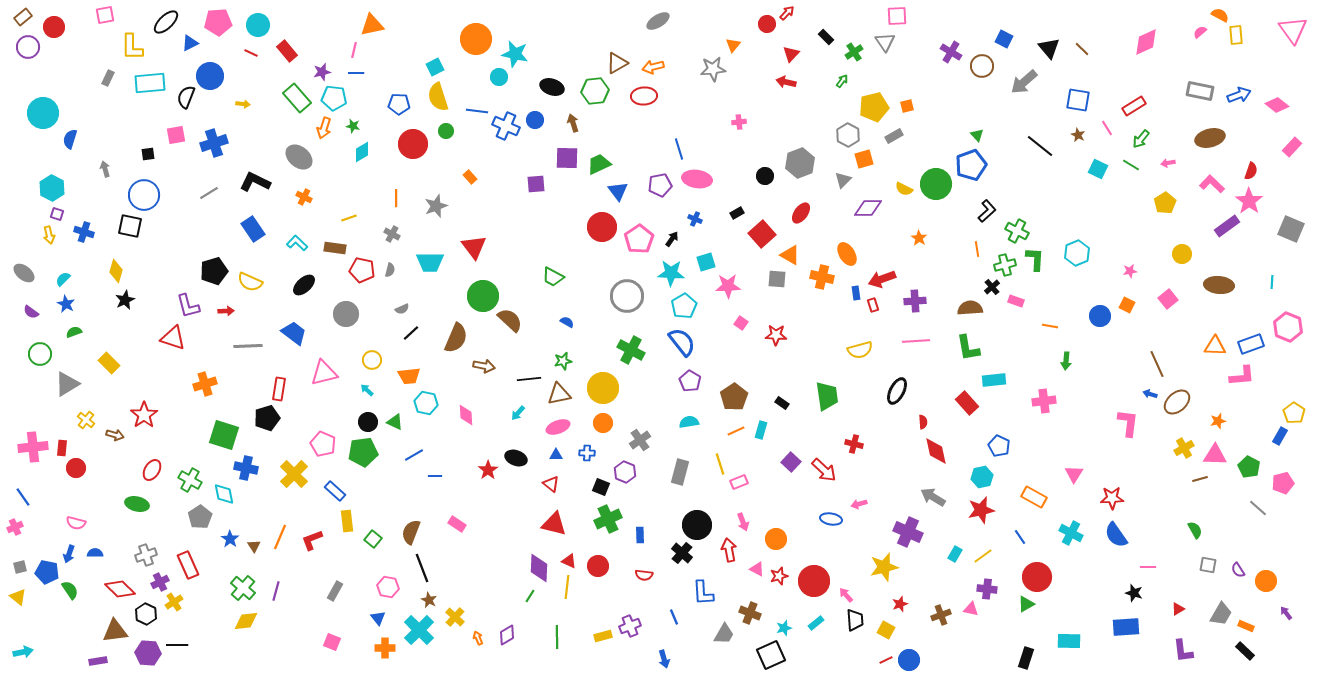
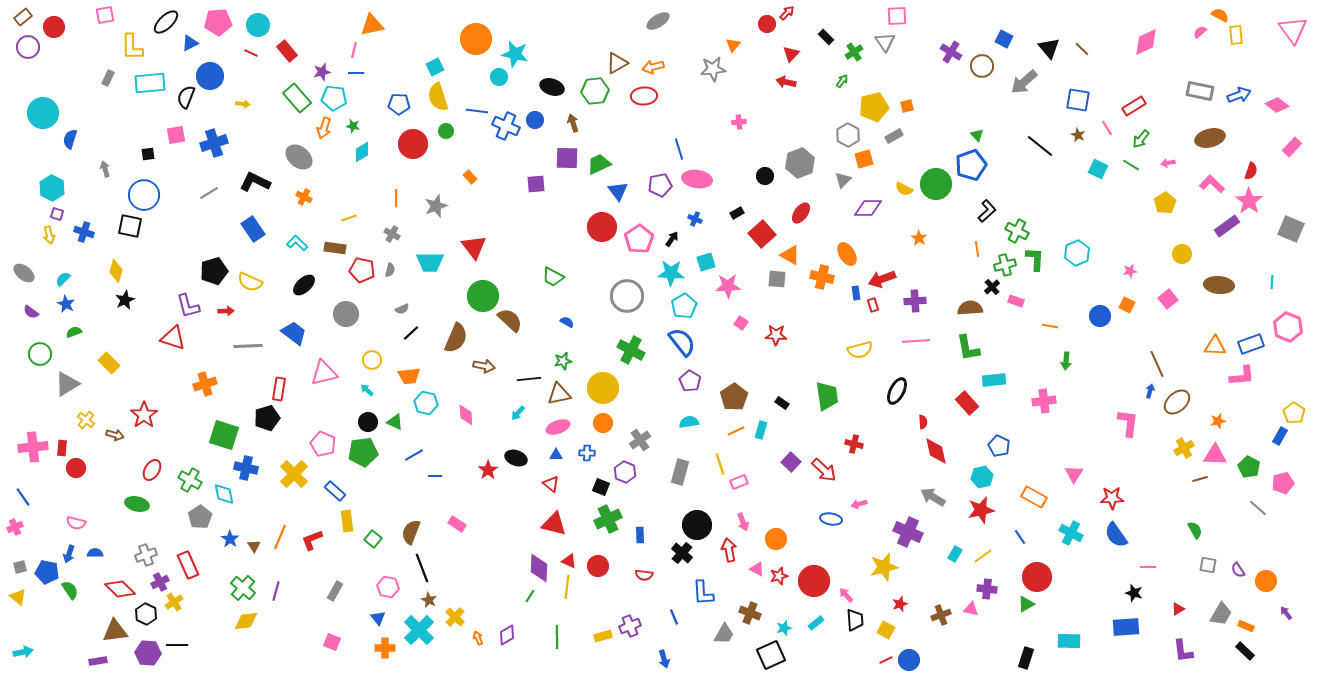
blue arrow at (1150, 394): moved 3 px up; rotated 88 degrees clockwise
